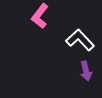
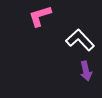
pink L-shape: rotated 35 degrees clockwise
